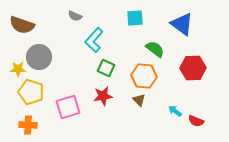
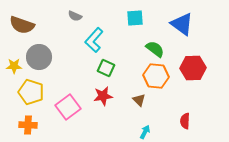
yellow star: moved 4 px left, 3 px up
orange hexagon: moved 12 px right
pink square: rotated 20 degrees counterclockwise
cyan arrow: moved 30 px left, 21 px down; rotated 80 degrees clockwise
red semicircle: moved 11 px left; rotated 70 degrees clockwise
